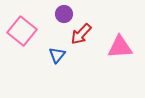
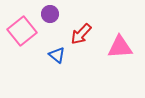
purple circle: moved 14 px left
pink square: rotated 12 degrees clockwise
blue triangle: rotated 30 degrees counterclockwise
